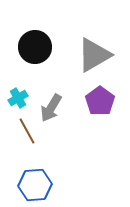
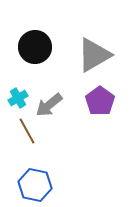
gray arrow: moved 2 px left, 3 px up; rotated 20 degrees clockwise
blue hexagon: rotated 16 degrees clockwise
